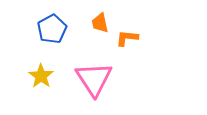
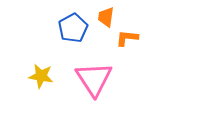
orange trapezoid: moved 6 px right, 6 px up; rotated 20 degrees clockwise
blue pentagon: moved 21 px right, 1 px up
yellow star: rotated 25 degrees counterclockwise
